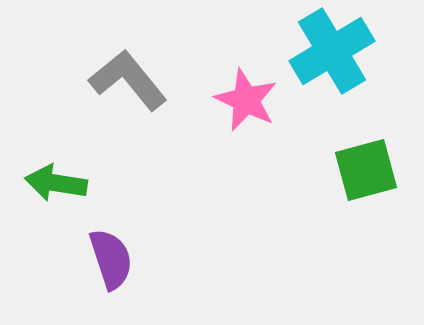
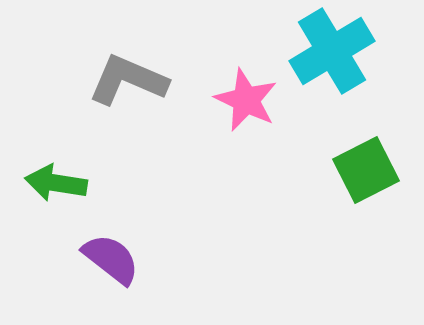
gray L-shape: rotated 28 degrees counterclockwise
green square: rotated 12 degrees counterclockwise
purple semicircle: rotated 34 degrees counterclockwise
